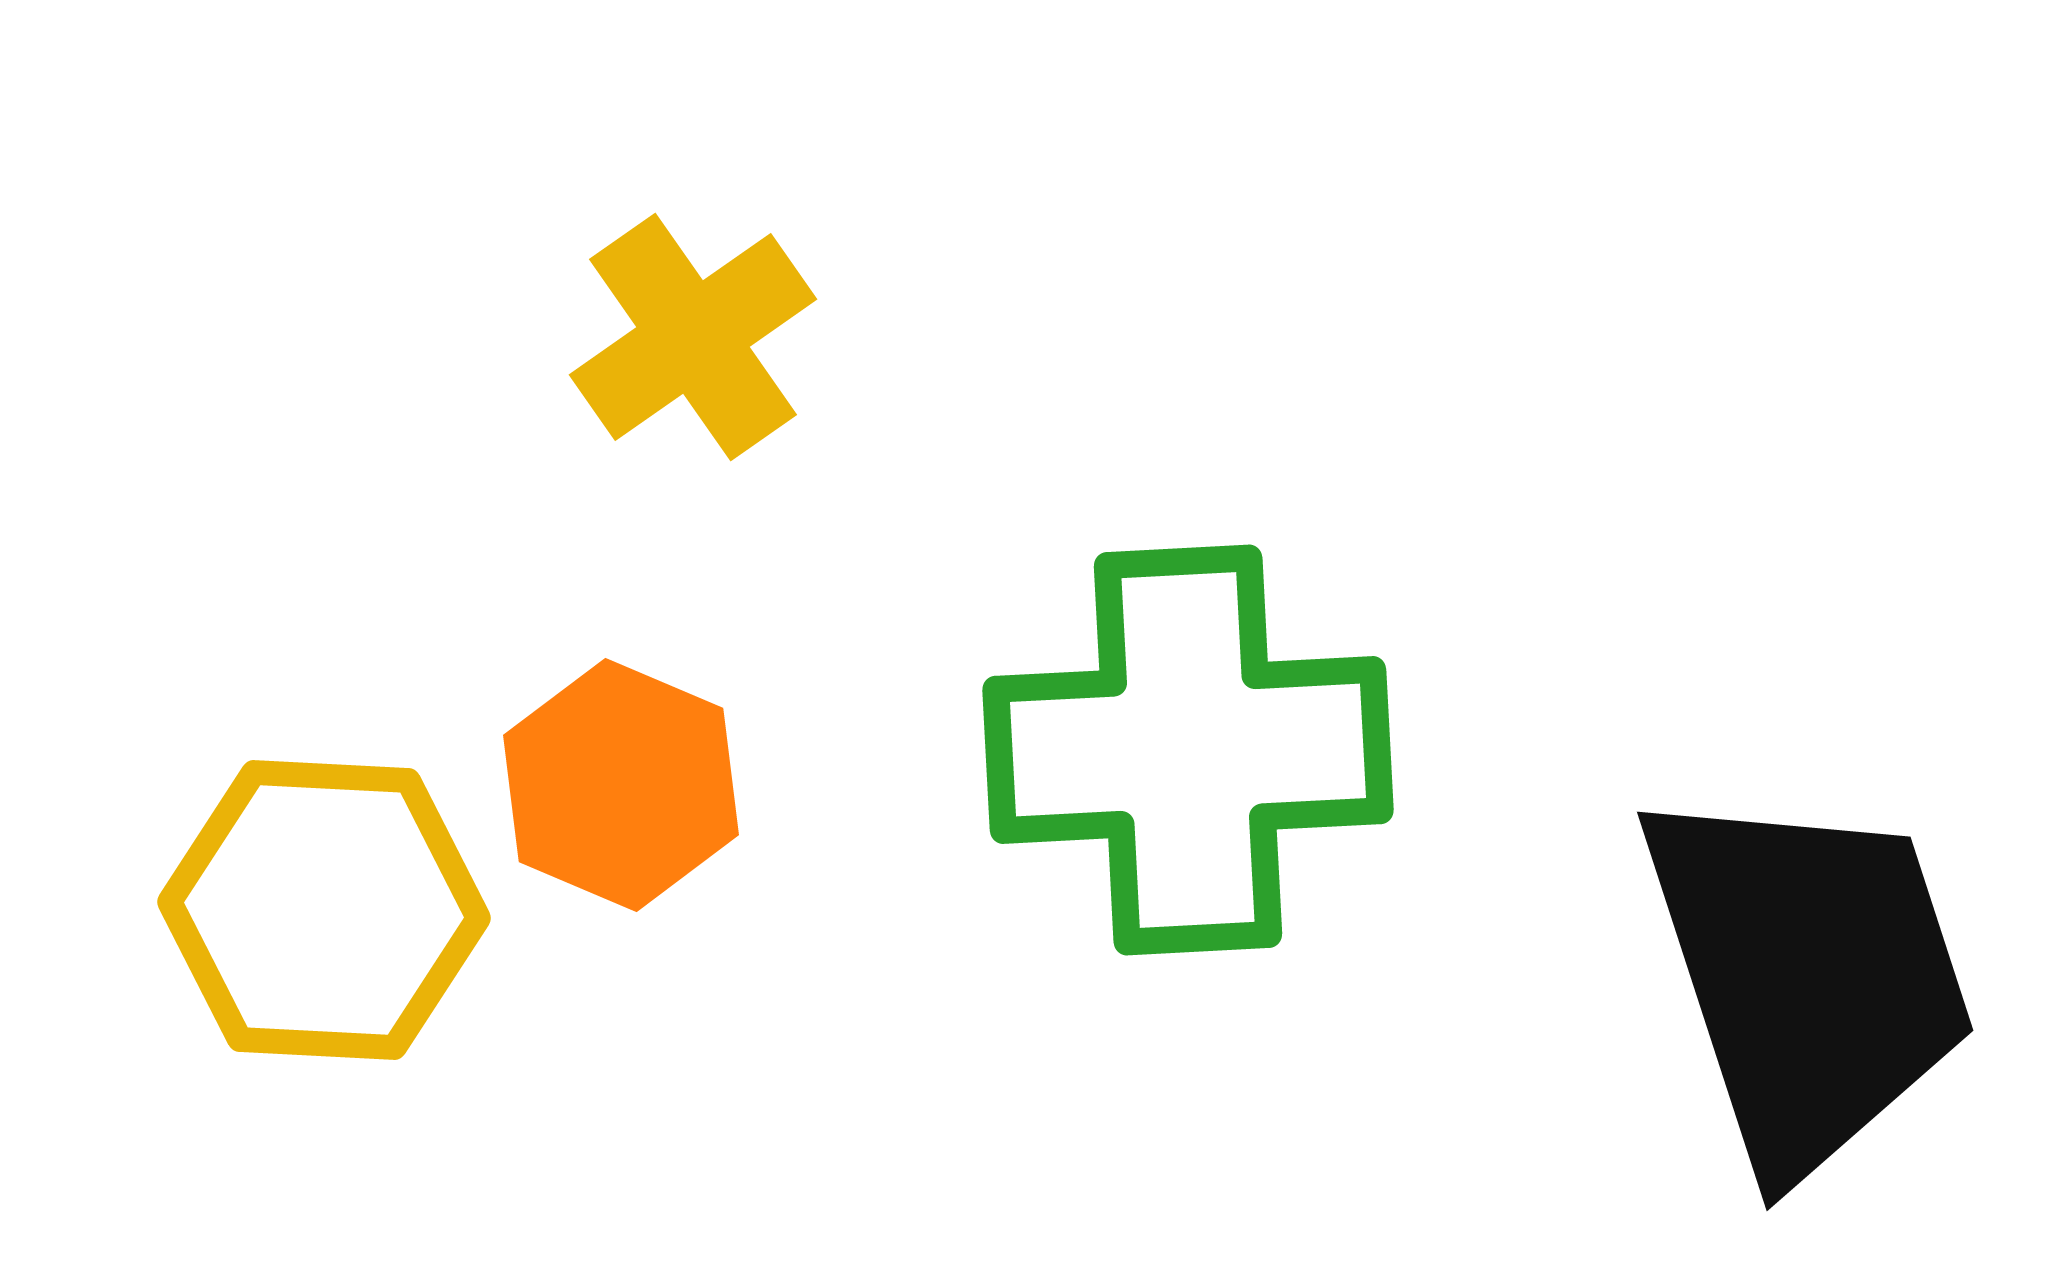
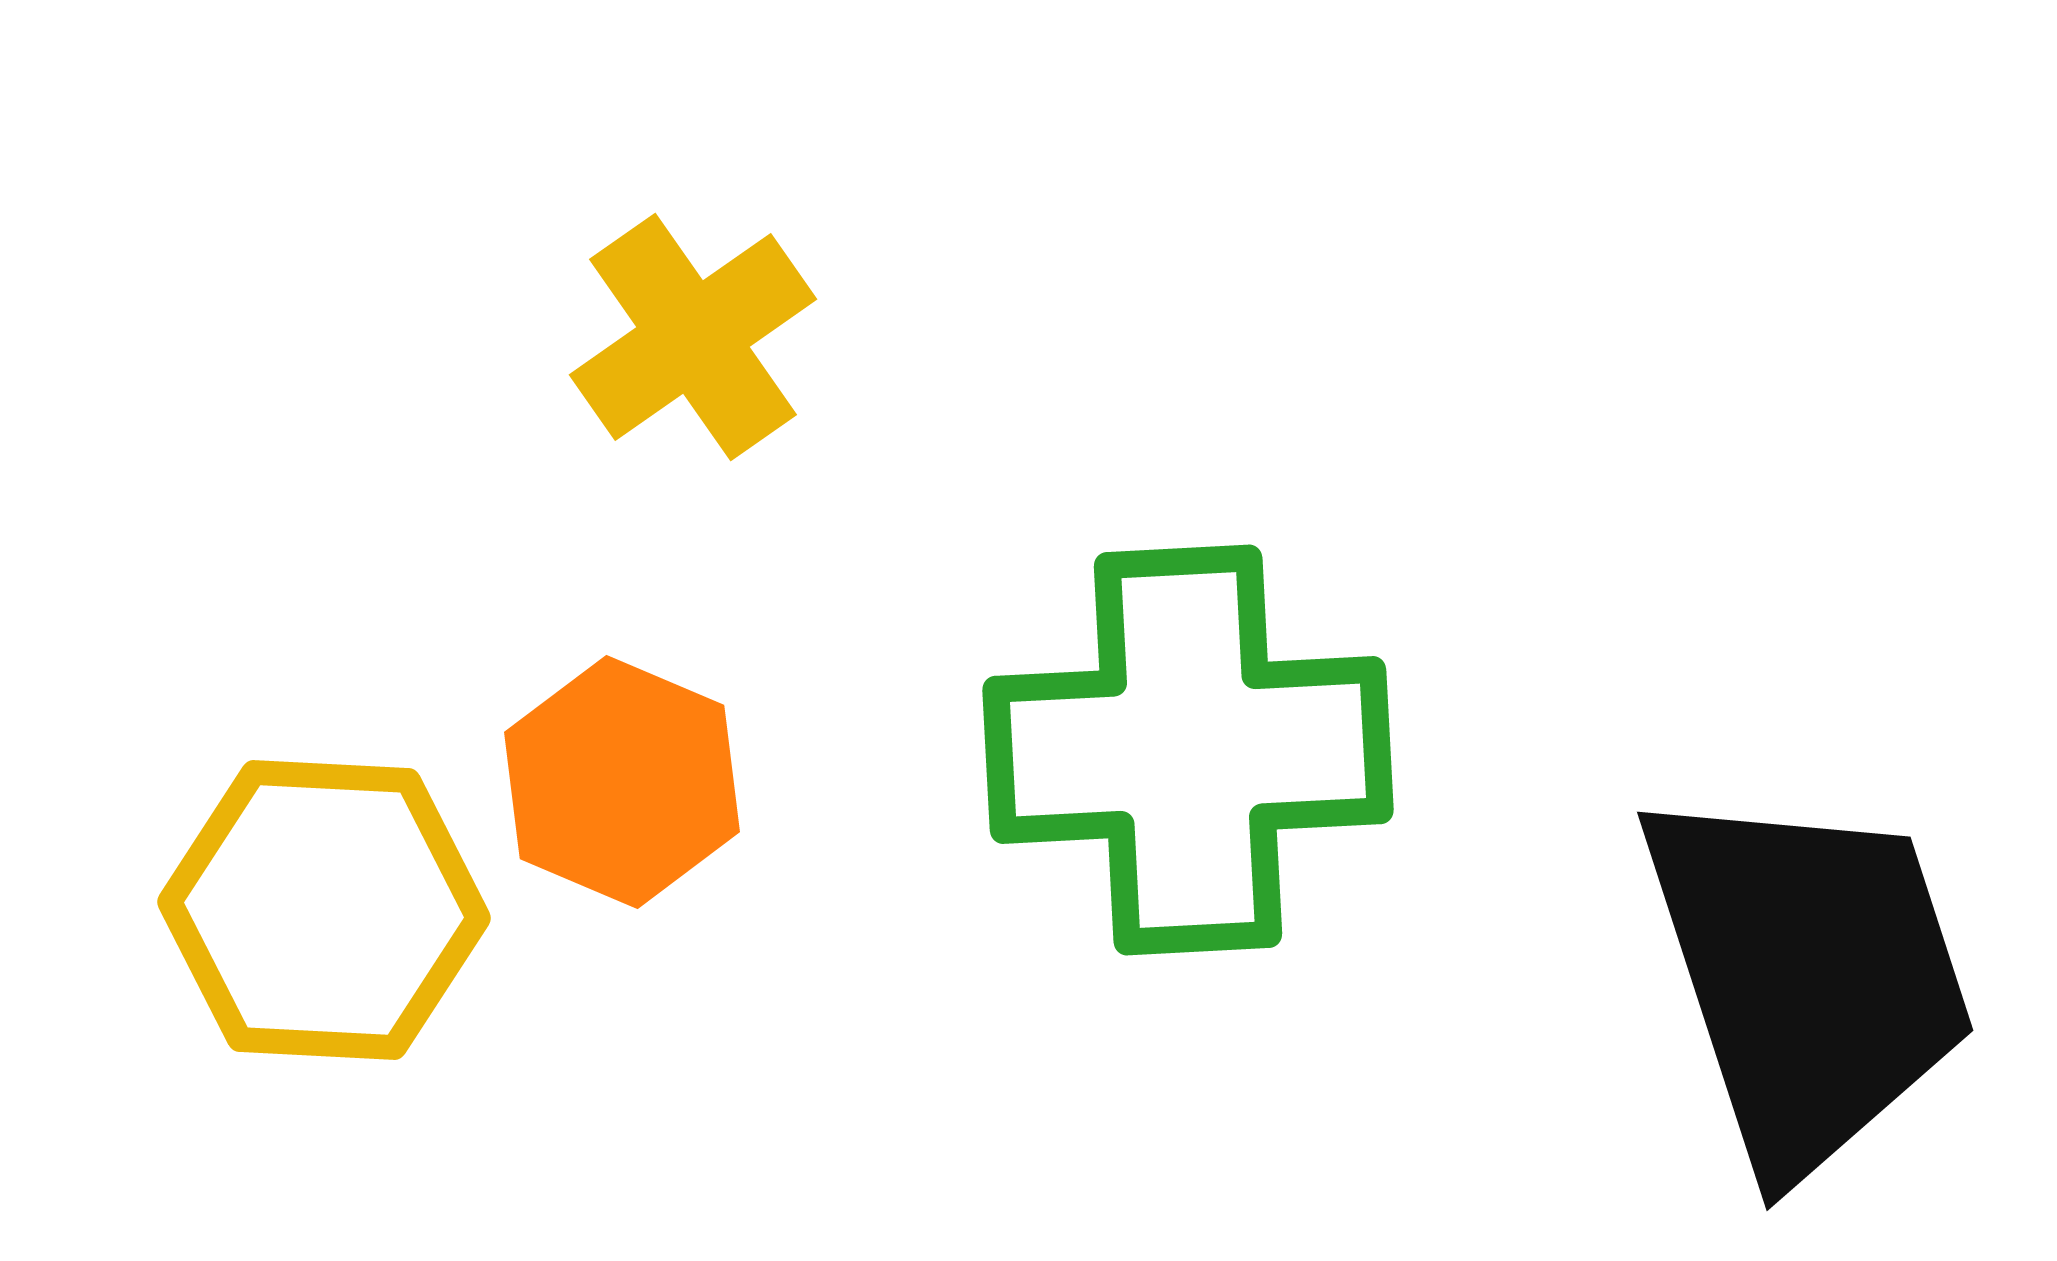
orange hexagon: moved 1 px right, 3 px up
